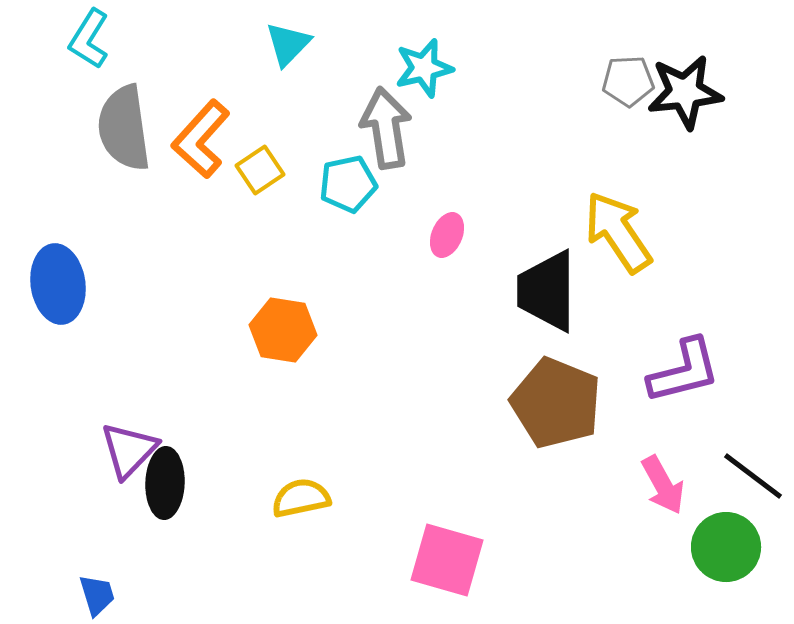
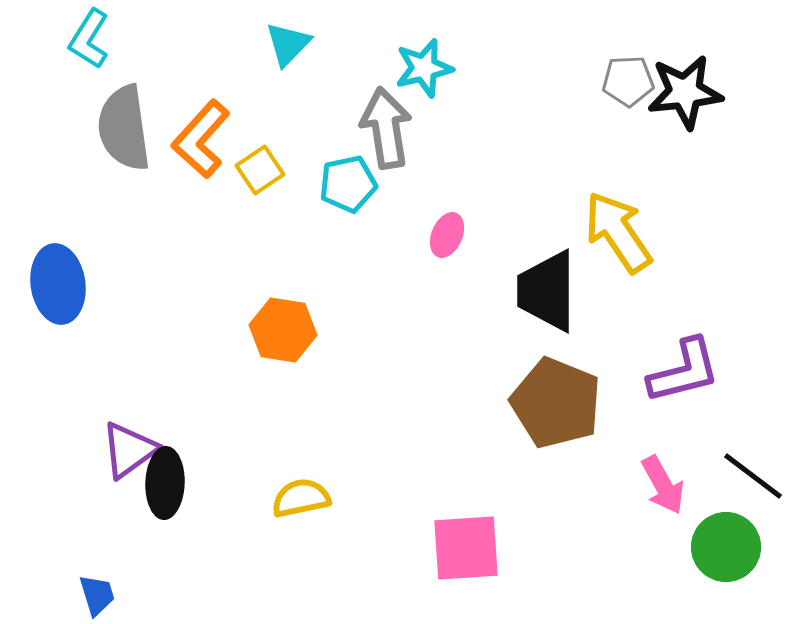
purple triangle: rotated 10 degrees clockwise
pink square: moved 19 px right, 12 px up; rotated 20 degrees counterclockwise
